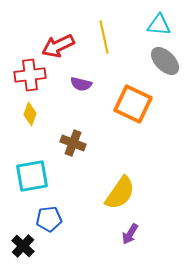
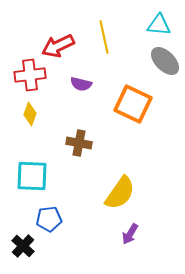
brown cross: moved 6 px right; rotated 10 degrees counterclockwise
cyan square: rotated 12 degrees clockwise
